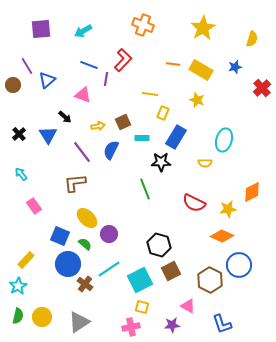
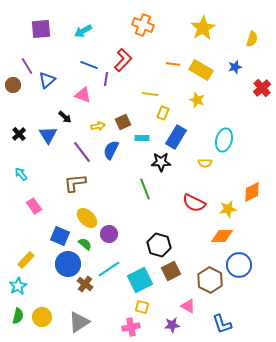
orange diamond at (222, 236): rotated 25 degrees counterclockwise
